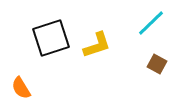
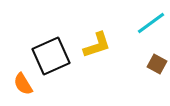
cyan line: rotated 8 degrees clockwise
black square: moved 18 px down; rotated 6 degrees counterclockwise
orange semicircle: moved 2 px right, 4 px up
